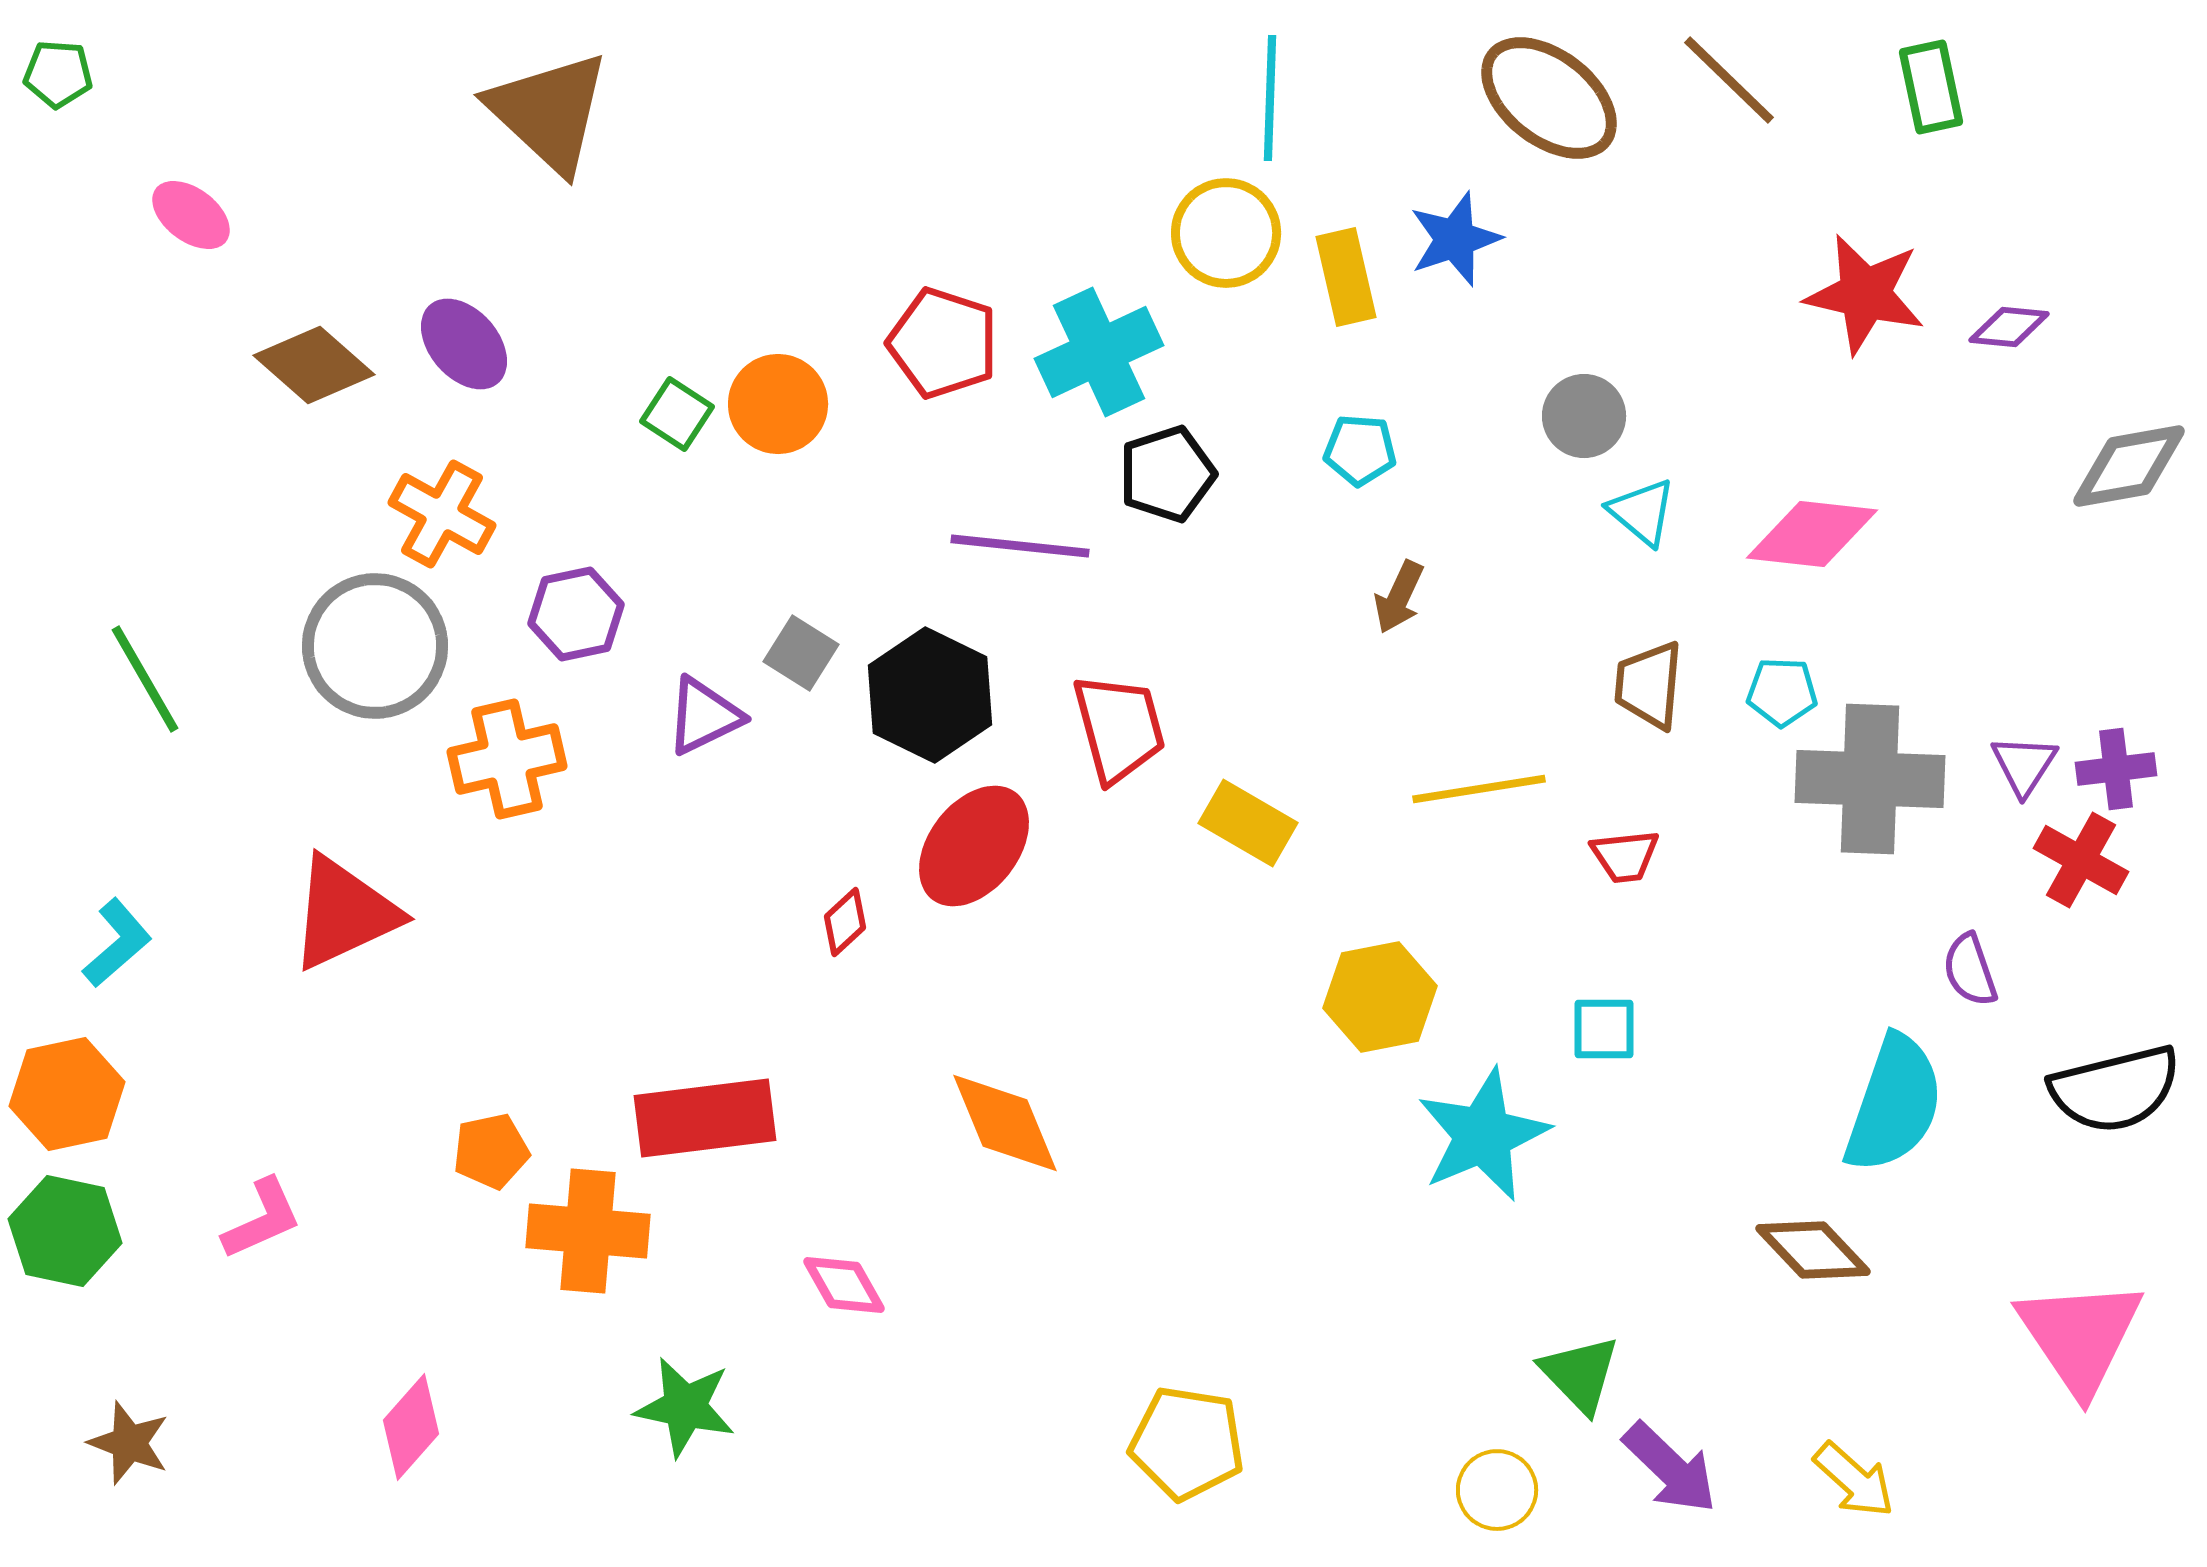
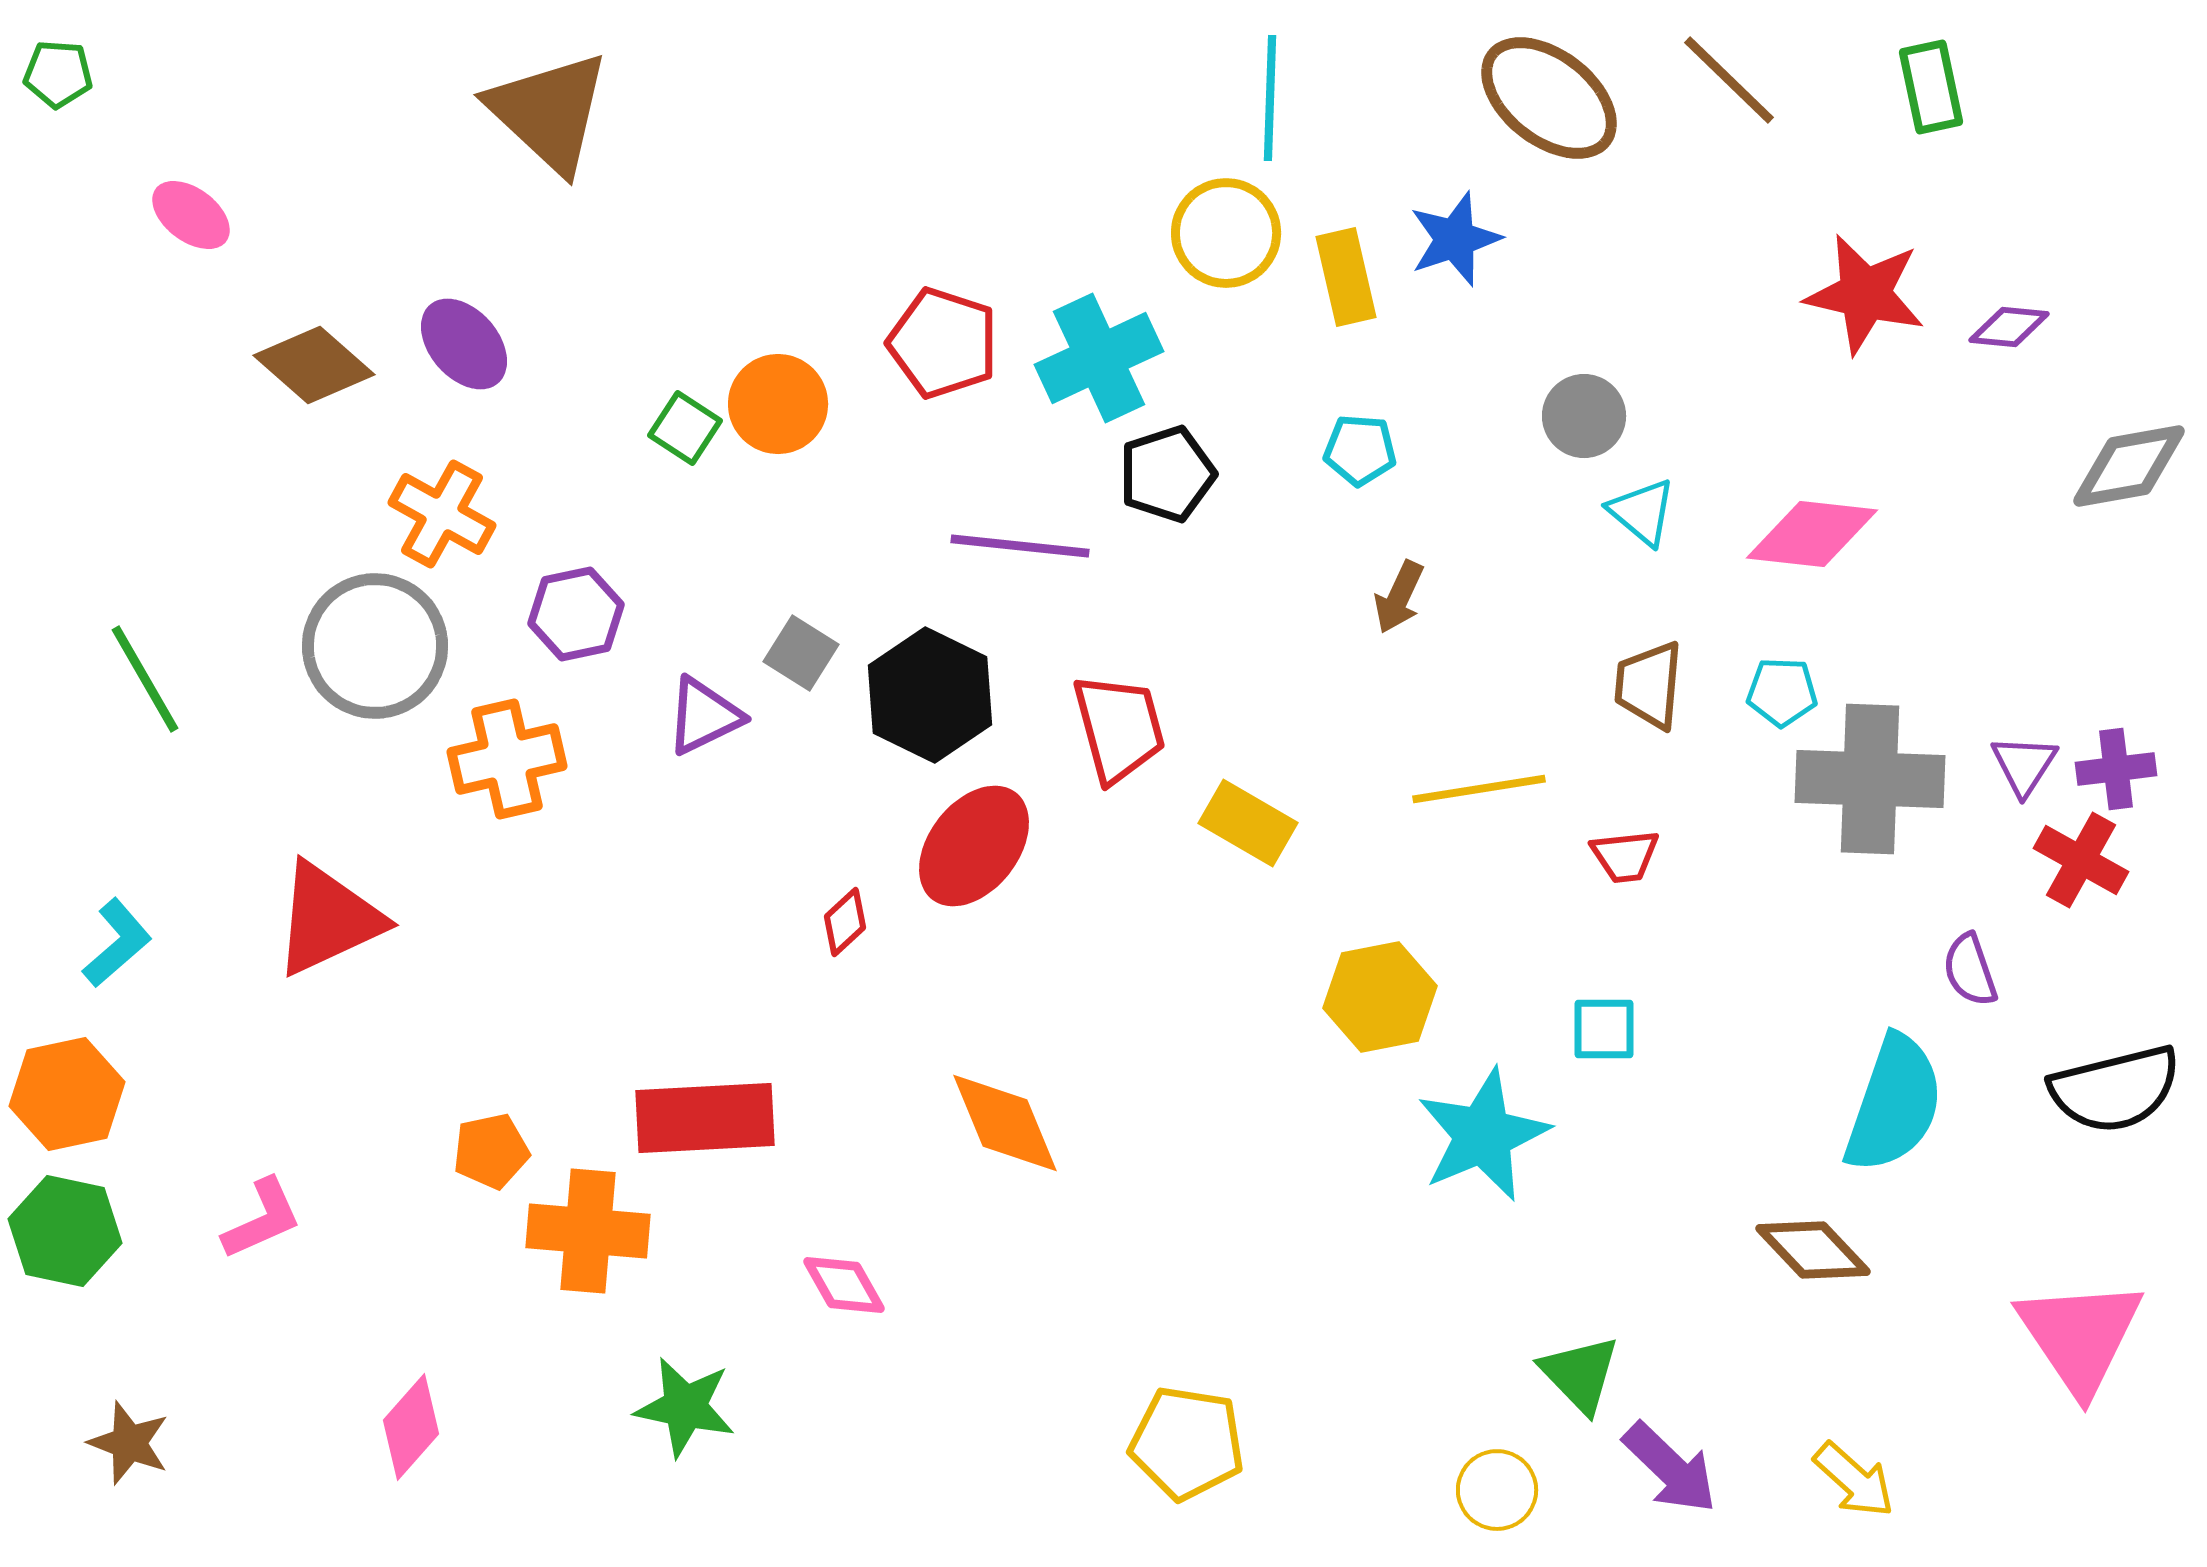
cyan cross at (1099, 352): moved 6 px down
green square at (677, 414): moved 8 px right, 14 px down
red triangle at (344, 913): moved 16 px left, 6 px down
red rectangle at (705, 1118): rotated 4 degrees clockwise
